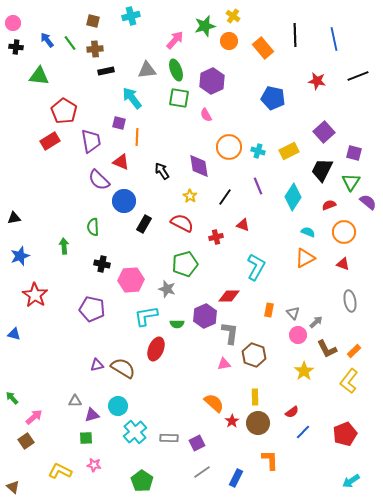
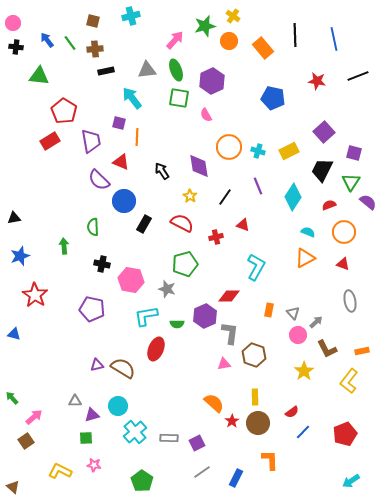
pink hexagon at (131, 280): rotated 15 degrees clockwise
orange rectangle at (354, 351): moved 8 px right; rotated 32 degrees clockwise
